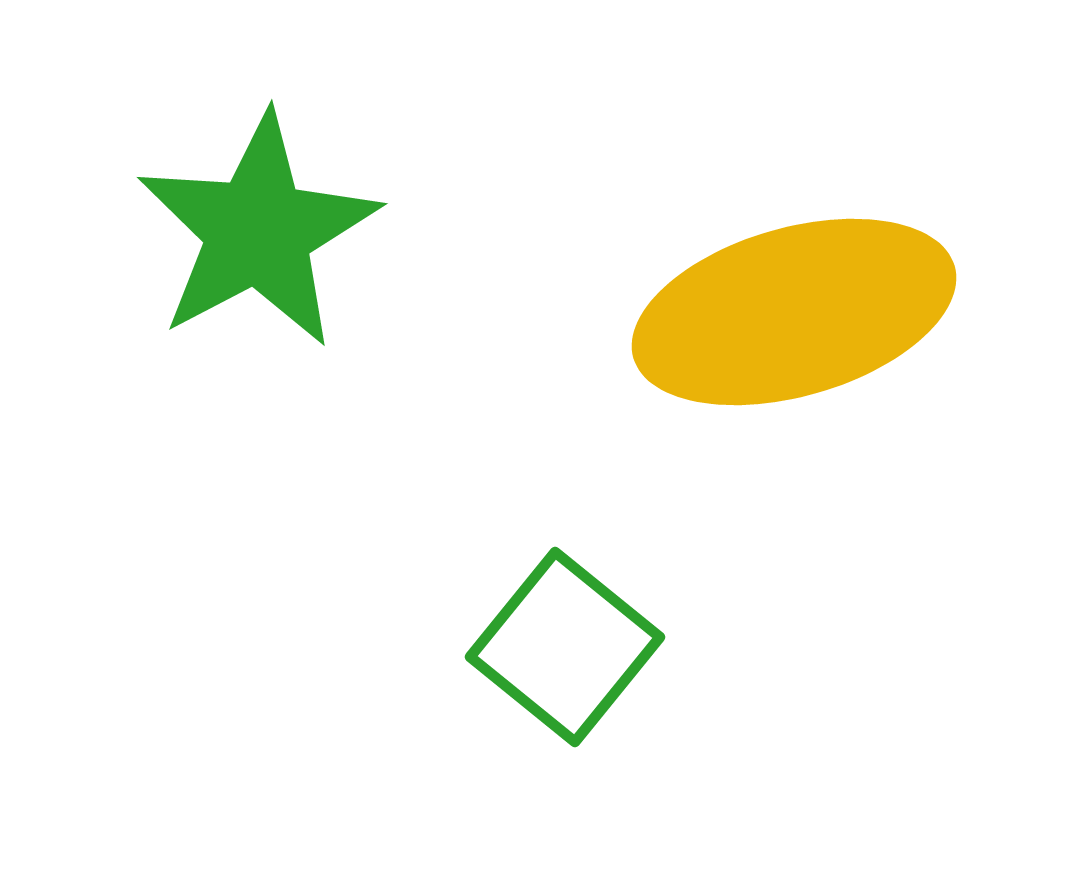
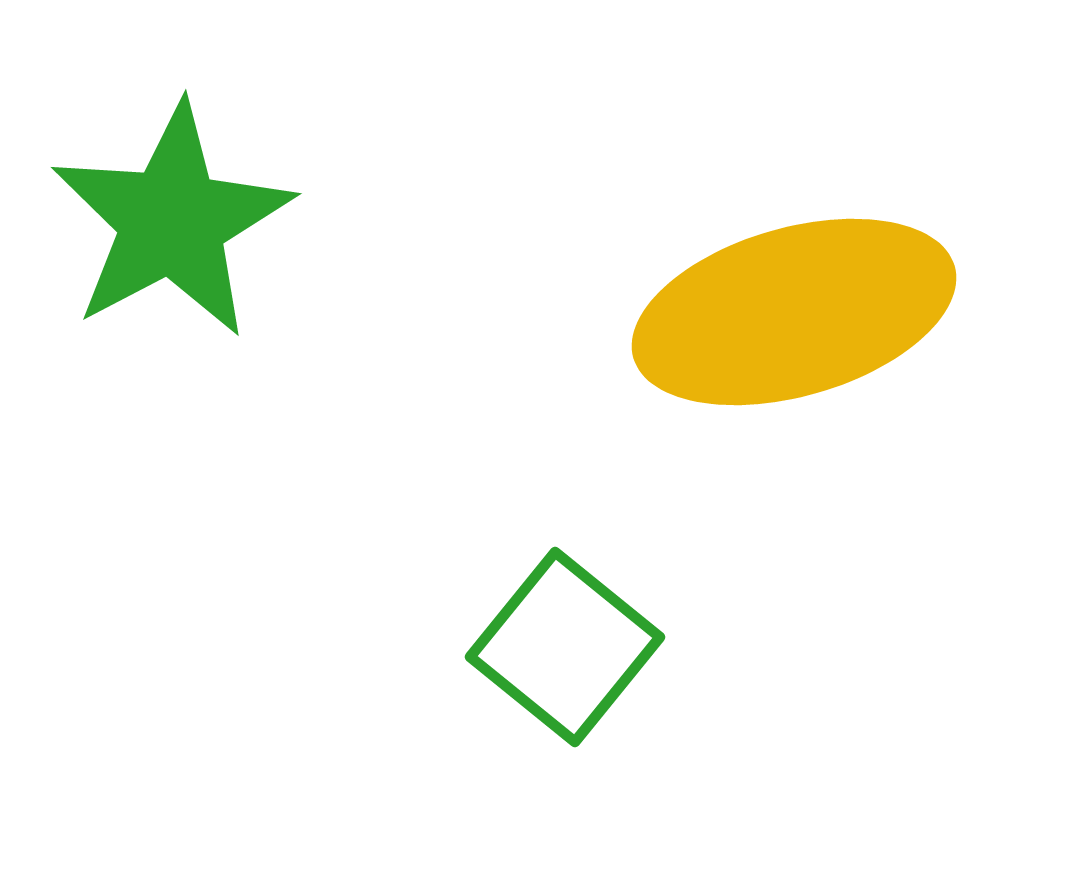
green star: moved 86 px left, 10 px up
